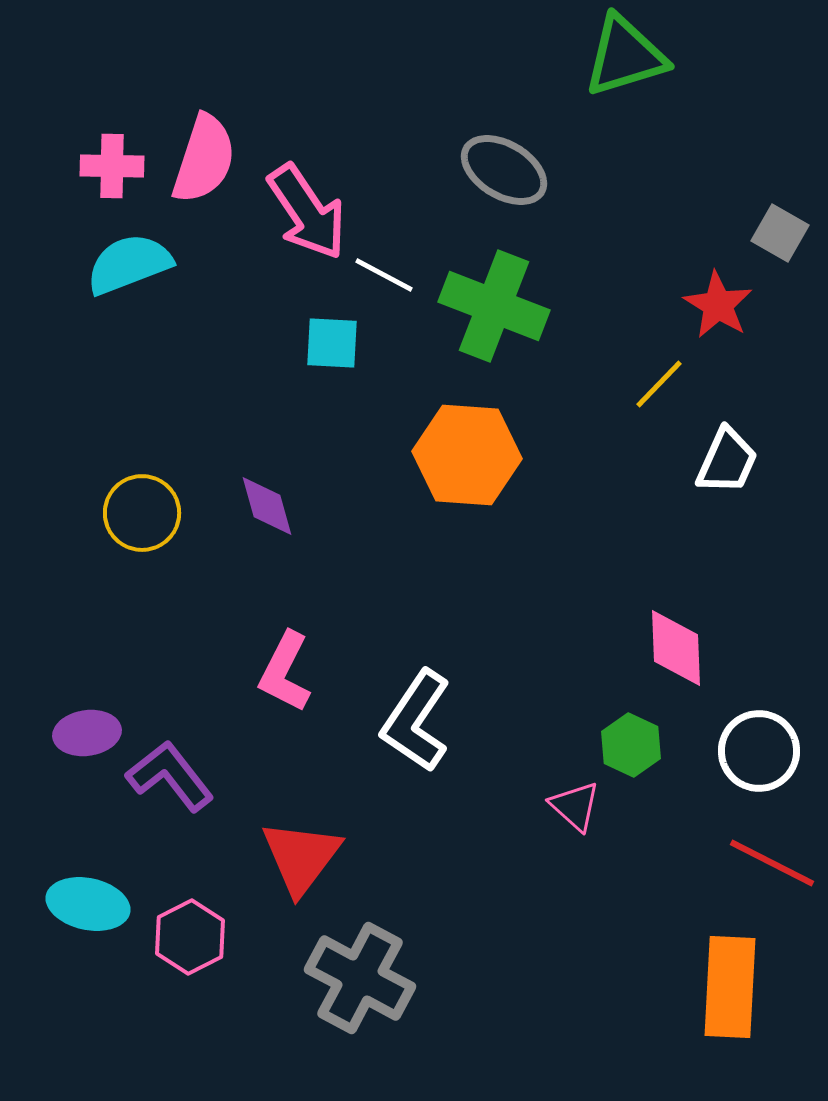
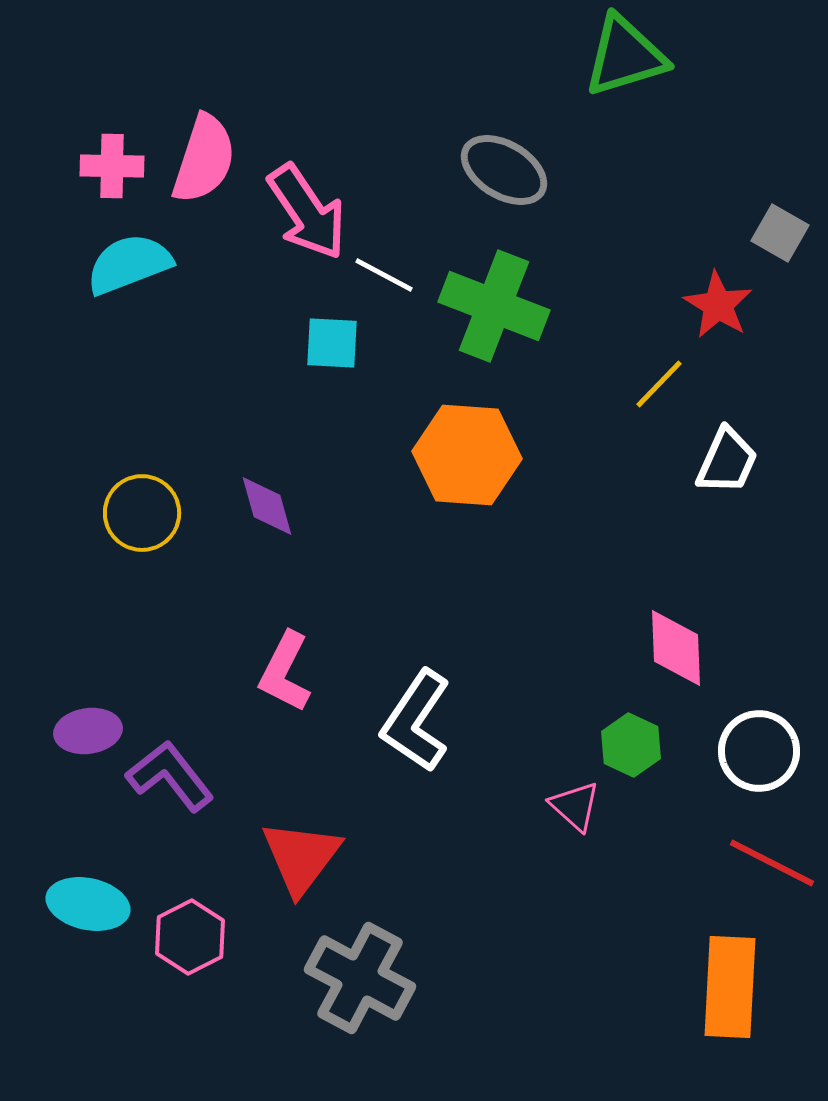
purple ellipse: moved 1 px right, 2 px up
